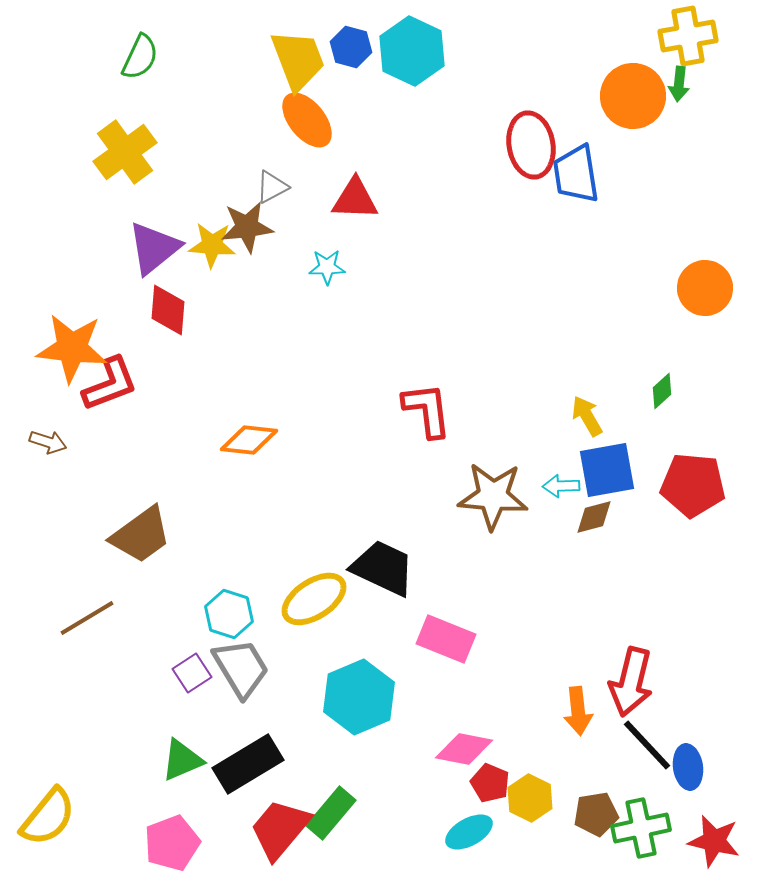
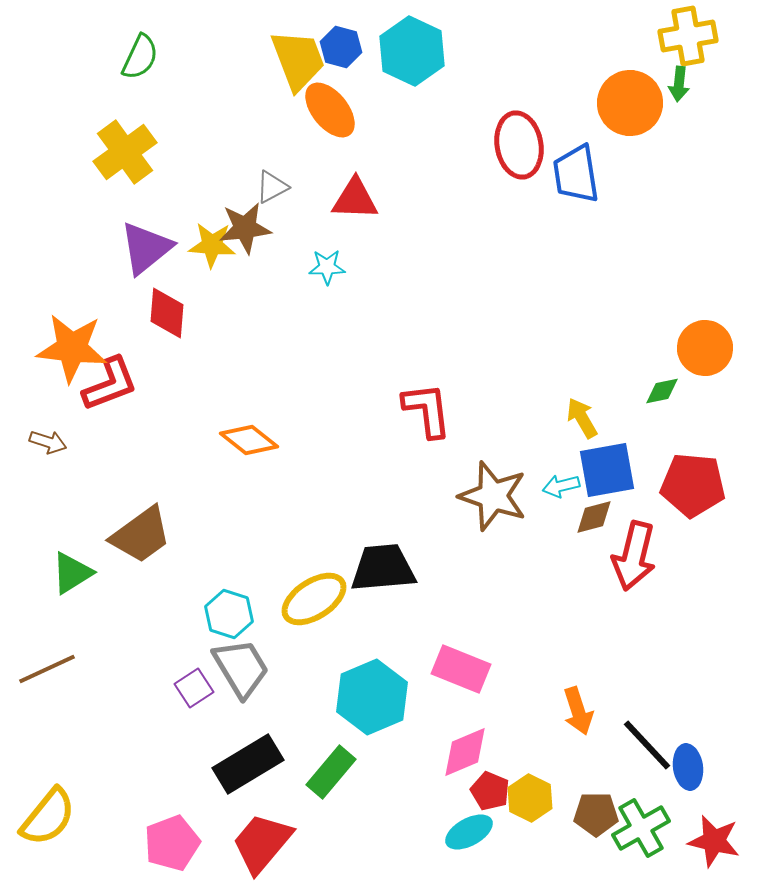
blue hexagon at (351, 47): moved 10 px left
orange circle at (633, 96): moved 3 px left, 7 px down
orange ellipse at (307, 120): moved 23 px right, 10 px up
red ellipse at (531, 145): moved 12 px left
brown star at (247, 227): moved 2 px left, 1 px down
purple triangle at (154, 248): moved 8 px left
orange circle at (705, 288): moved 60 px down
red diamond at (168, 310): moved 1 px left, 3 px down
green diamond at (662, 391): rotated 30 degrees clockwise
yellow arrow at (587, 416): moved 5 px left, 2 px down
orange diamond at (249, 440): rotated 32 degrees clockwise
cyan arrow at (561, 486): rotated 12 degrees counterclockwise
brown star at (493, 496): rotated 14 degrees clockwise
black trapezoid at (383, 568): rotated 30 degrees counterclockwise
brown line at (87, 618): moved 40 px left, 51 px down; rotated 6 degrees clockwise
pink rectangle at (446, 639): moved 15 px right, 30 px down
purple square at (192, 673): moved 2 px right, 15 px down
red arrow at (631, 682): moved 3 px right, 126 px up
cyan hexagon at (359, 697): moved 13 px right
orange arrow at (578, 711): rotated 12 degrees counterclockwise
pink diamond at (464, 749): moved 1 px right, 3 px down; rotated 34 degrees counterclockwise
green triangle at (182, 760): moved 110 px left, 187 px up; rotated 9 degrees counterclockwise
red pentagon at (490, 783): moved 8 px down
green rectangle at (331, 813): moved 41 px up
brown pentagon at (596, 814): rotated 9 degrees clockwise
green cross at (641, 828): rotated 18 degrees counterclockwise
red trapezoid at (280, 829): moved 18 px left, 14 px down
